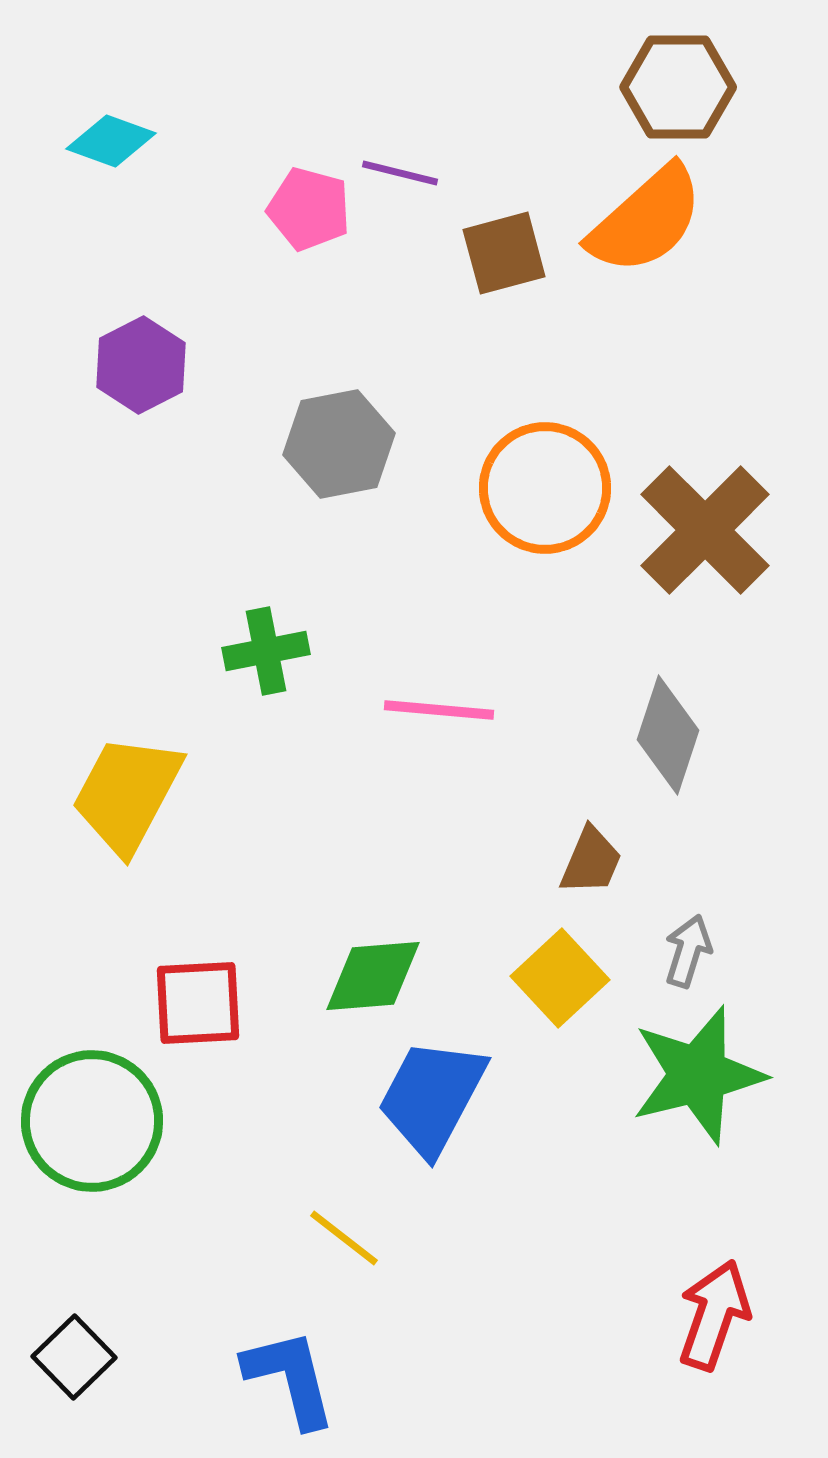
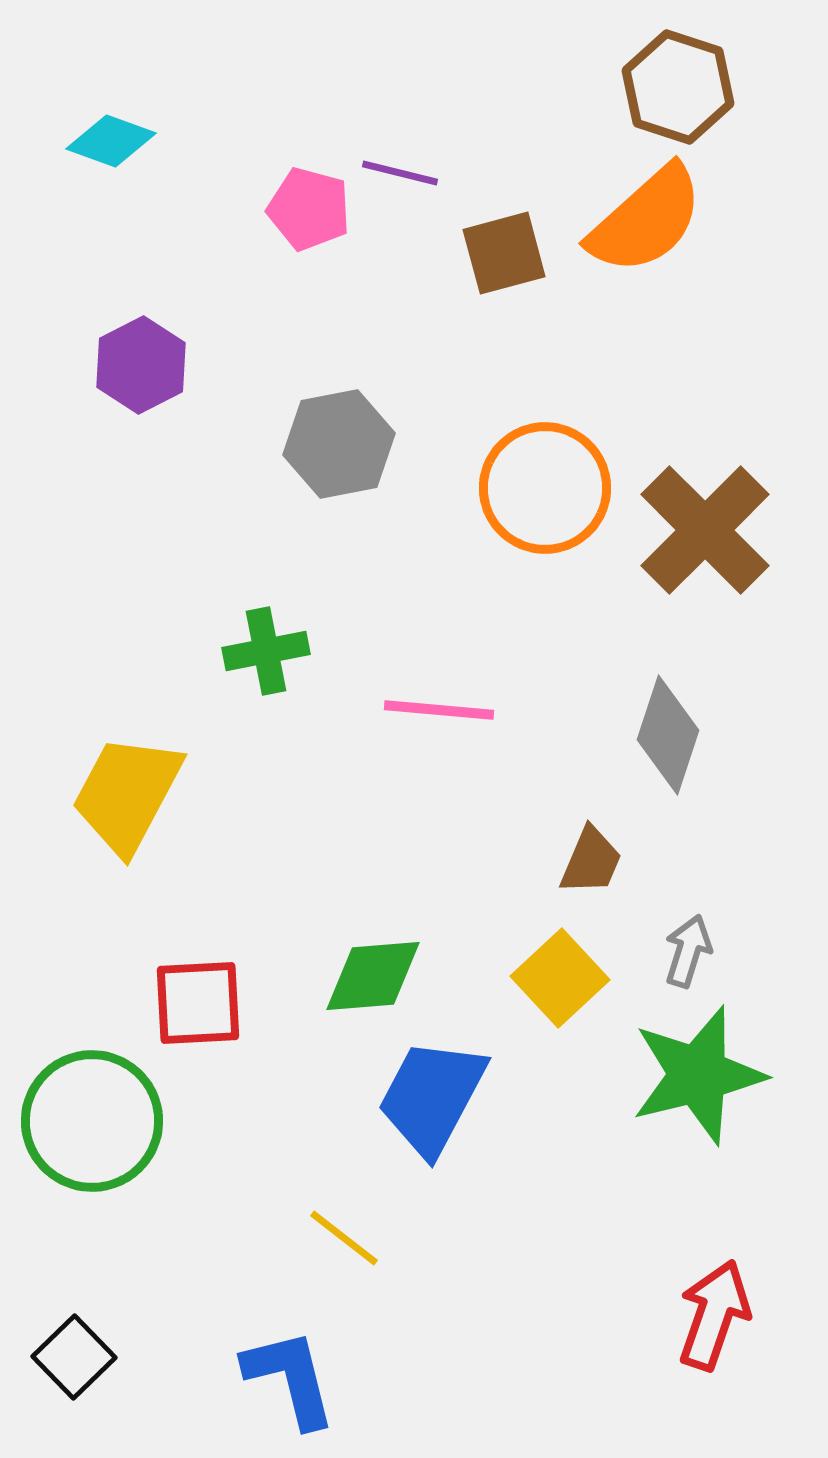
brown hexagon: rotated 18 degrees clockwise
